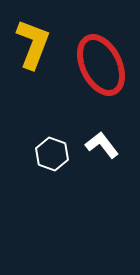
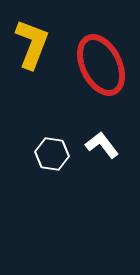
yellow L-shape: moved 1 px left
white hexagon: rotated 12 degrees counterclockwise
